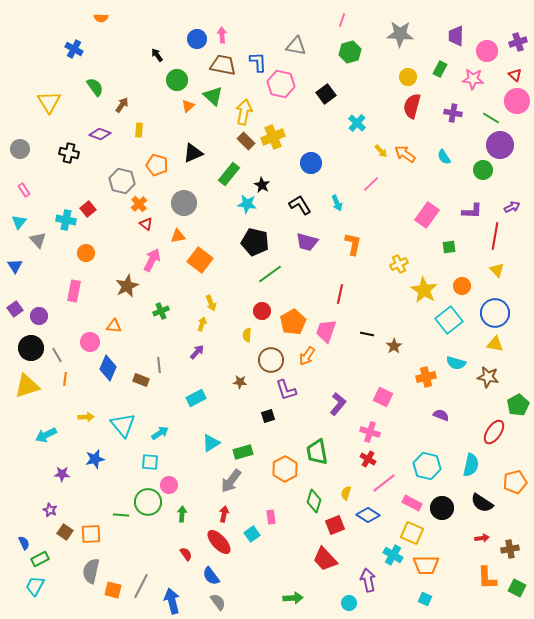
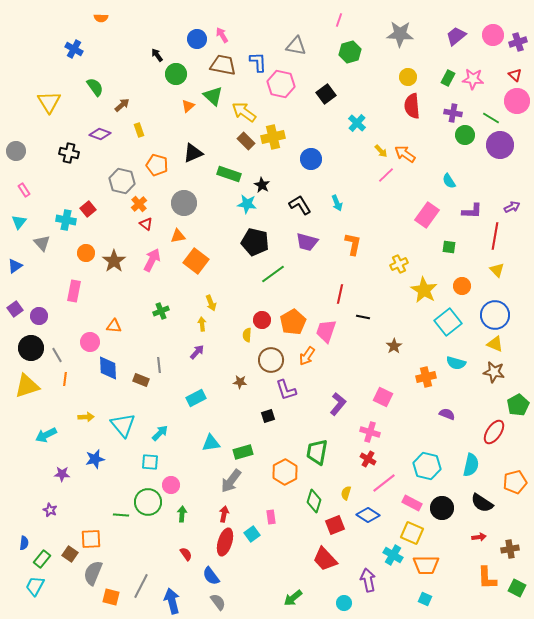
pink line at (342, 20): moved 3 px left
pink arrow at (222, 35): rotated 28 degrees counterclockwise
purple trapezoid at (456, 36): rotated 50 degrees clockwise
pink circle at (487, 51): moved 6 px right, 16 px up
green rectangle at (440, 69): moved 8 px right, 9 px down
green circle at (177, 80): moved 1 px left, 6 px up
brown arrow at (122, 105): rotated 14 degrees clockwise
red semicircle at (412, 106): rotated 20 degrees counterclockwise
yellow arrow at (244, 112): rotated 65 degrees counterclockwise
yellow rectangle at (139, 130): rotated 24 degrees counterclockwise
yellow cross at (273, 137): rotated 10 degrees clockwise
gray circle at (20, 149): moved 4 px left, 2 px down
cyan semicircle at (444, 157): moved 5 px right, 24 px down
blue circle at (311, 163): moved 4 px up
green circle at (483, 170): moved 18 px left, 35 px up
green rectangle at (229, 174): rotated 70 degrees clockwise
pink line at (371, 184): moved 15 px right, 9 px up
gray triangle at (38, 240): moved 4 px right, 3 px down
green square at (449, 247): rotated 16 degrees clockwise
orange square at (200, 260): moved 4 px left, 1 px down
blue triangle at (15, 266): rotated 28 degrees clockwise
green line at (270, 274): moved 3 px right
brown star at (127, 286): moved 13 px left, 25 px up; rotated 10 degrees counterclockwise
red circle at (262, 311): moved 9 px down
blue circle at (495, 313): moved 2 px down
cyan square at (449, 320): moved 1 px left, 2 px down
yellow arrow at (202, 324): rotated 24 degrees counterclockwise
black line at (367, 334): moved 4 px left, 17 px up
yellow triangle at (495, 344): rotated 12 degrees clockwise
blue diamond at (108, 368): rotated 25 degrees counterclockwise
brown star at (488, 377): moved 6 px right, 5 px up
purple semicircle at (441, 415): moved 6 px right, 1 px up
cyan arrow at (160, 433): rotated 12 degrees counterclockwise
cyan triangle at (211, 443): rotated 24 degrees clockwise
green trapezoid at (317, 452): rotated 20 degrees clockwise
orange hexagon at (285, 469): moved 3 px down
pink circle at (169, 485): moved 2 px right
brown square at (65, 532): moved 5 px right, 22 px down
orange square at (91, 534): moved 5 px down
red arrow at (482, 538): moved 3 px left, 1 px up
red ellipse at (219, 542): moved 6 px right; rotated 60 degrees clockwise
blue semicircle at (24, 543): rotated 32 degrees clockwise
green rectangle at (40, 559): moved 2 px right; rotated 24 degrees counterclockwise
gray semicircle at (91, 571): moved 2 px right, 2 px down; rotated 10 degrees clockwise
orange square at (113, 590): moved 2 px left, 7 px down
green arrow at (293, 598): rotated 144 degrees clockwise
cyan circle at (349, 603): moved 5 px left
